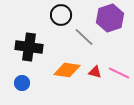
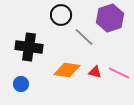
blue circle: moved 1 px left, 1 px down
